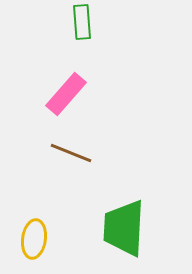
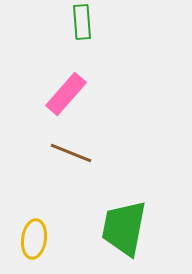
green trapezoid: rotated 8 degrees clockwise
